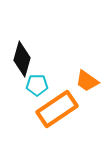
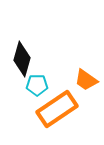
orange trapezoid: moved 1 px left, 1 px up
